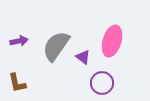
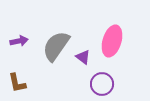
purple circle: moved 1 px down
